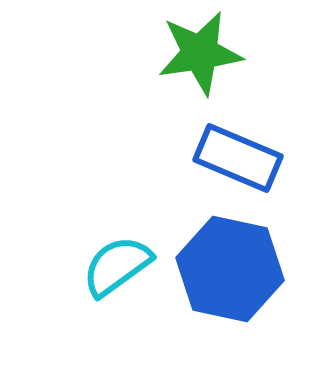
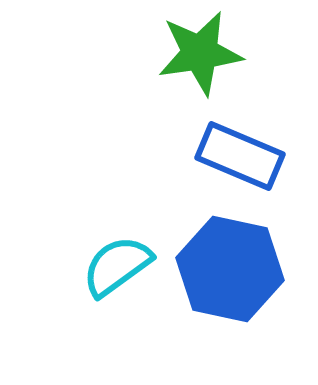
blue rectangle: moved 2 px right, 2 px up
